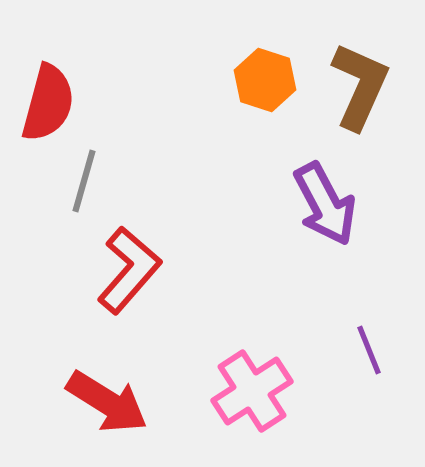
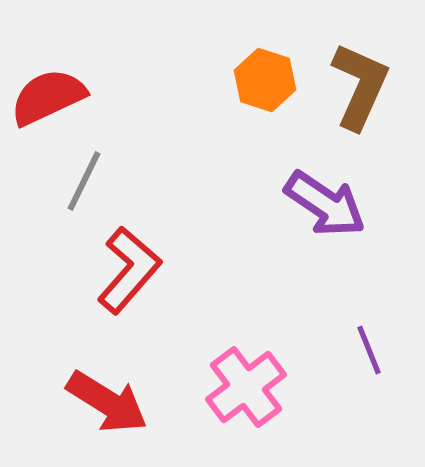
red semicircle: moved 6 px up; rotated 130 degrees counterclockwise
gray line: rotated 10 degrees clockwise
purple arrow: rotated 28 degrees counterclockwise
pink cross: moved 6 px left, 4 px up; rotated 4 degrees counterclockwise
